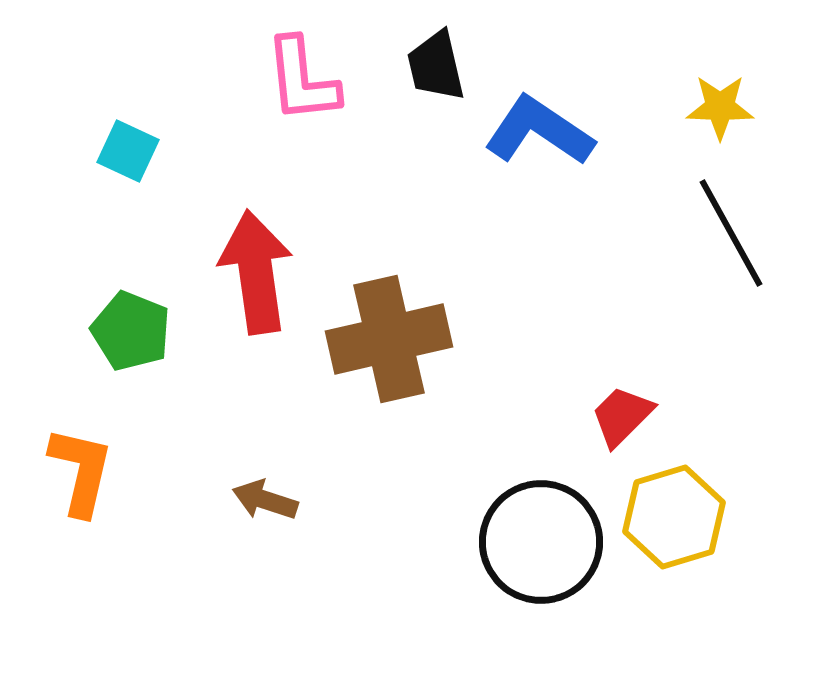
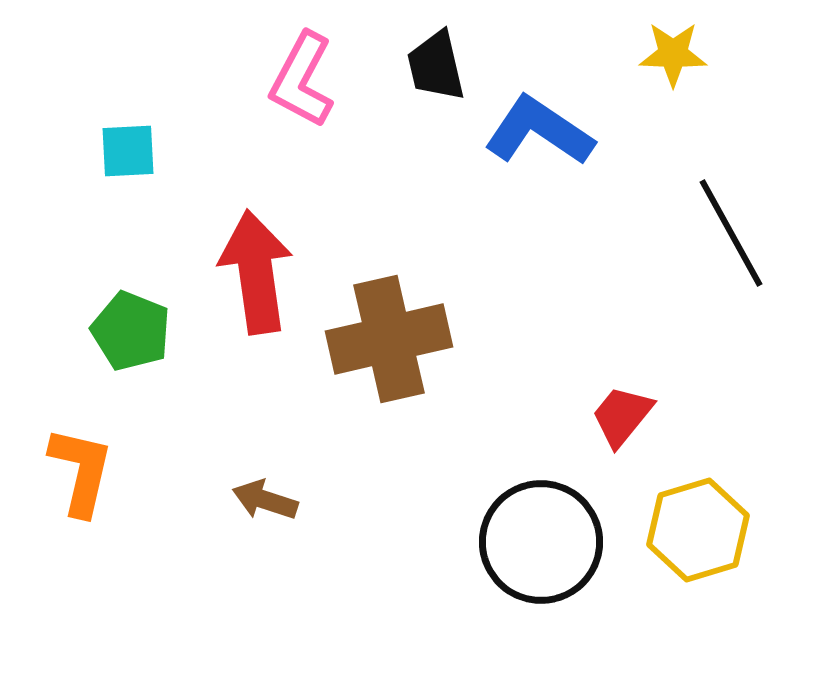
pink L-shape: rotated 34 degrees clockwise
yellow star: moved 47 px left, 53 px up
cyan square: rotated 28 degrees counterclockwise
red trapezoid: rotated 6 degrees counterclockwise
yellow hexagon: moved 24 px right, 13 px down
